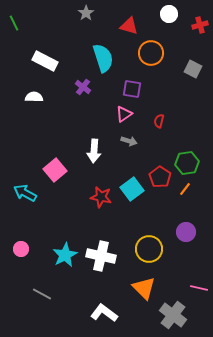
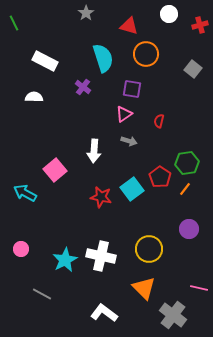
orange circle: moved 5 px left, 1 px down
gray square: rotated 12 degrees clockwise
purple circle: moved 3 px right, 3 px up
cyan star: moved 5 px down
